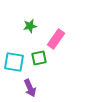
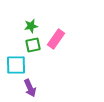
green star: moved 1 px right
green square: moved 6 px left, 13 px up
cyan square: moved 2 px right, 3 px down; rotated 10 degrees counterclockwise
